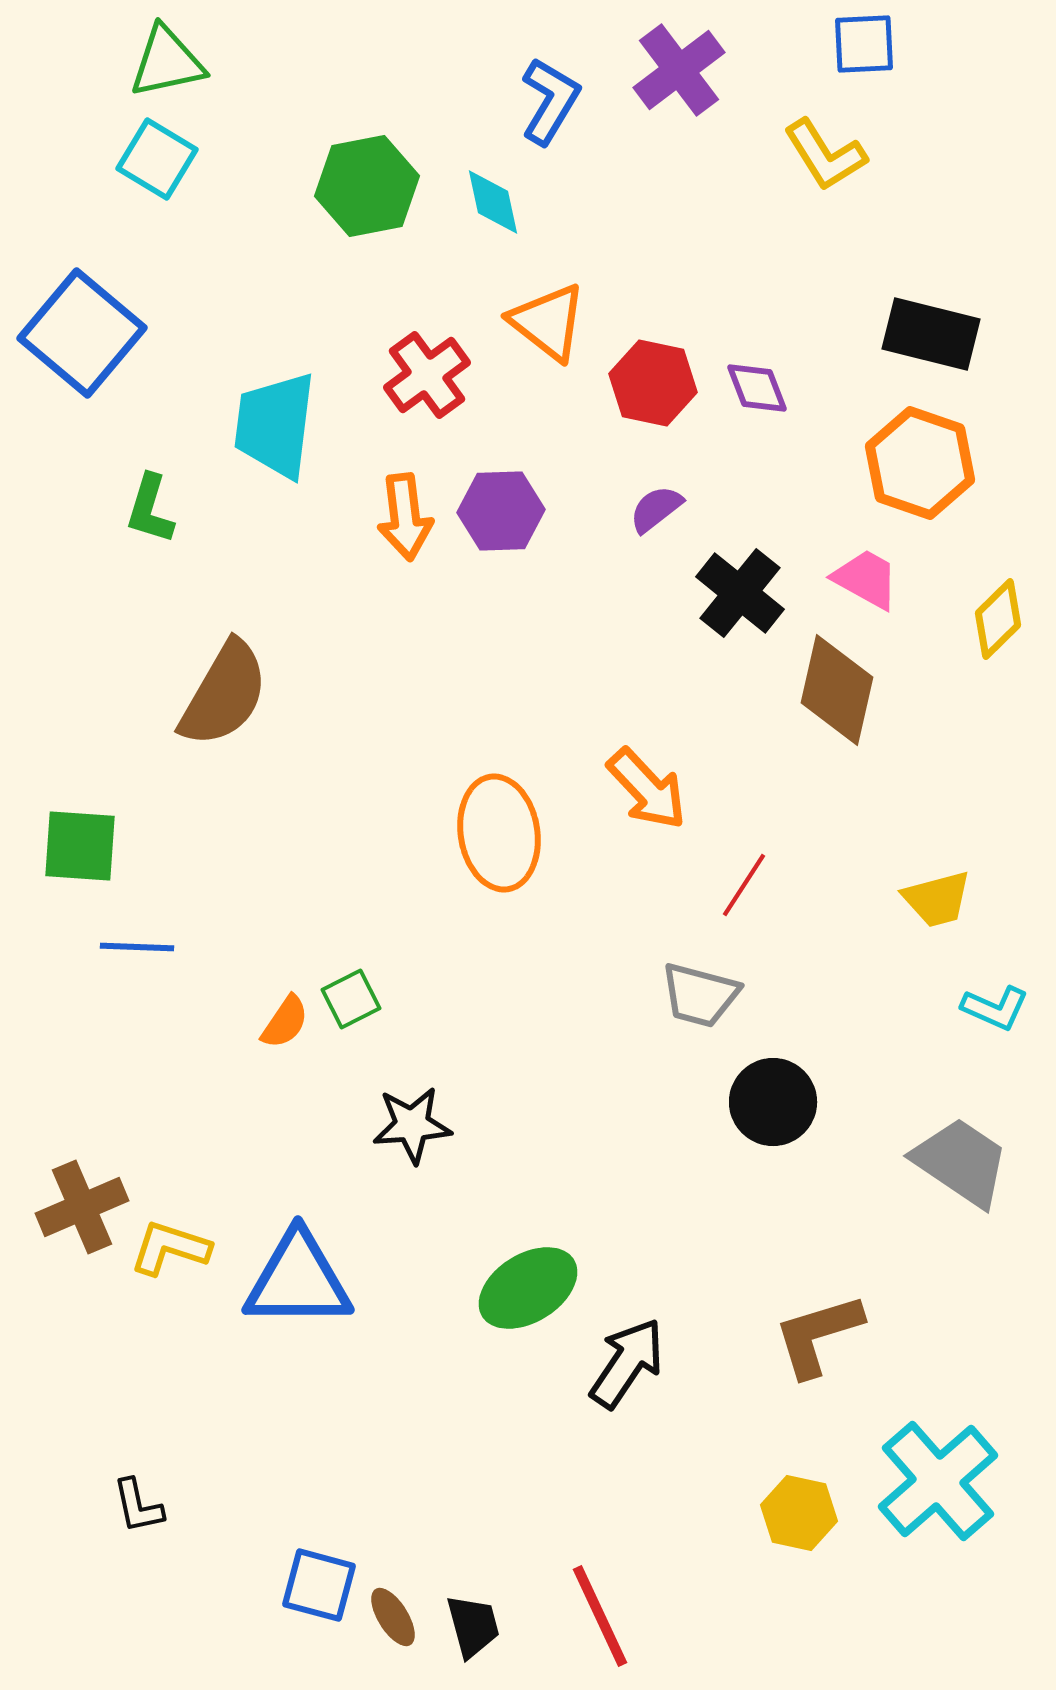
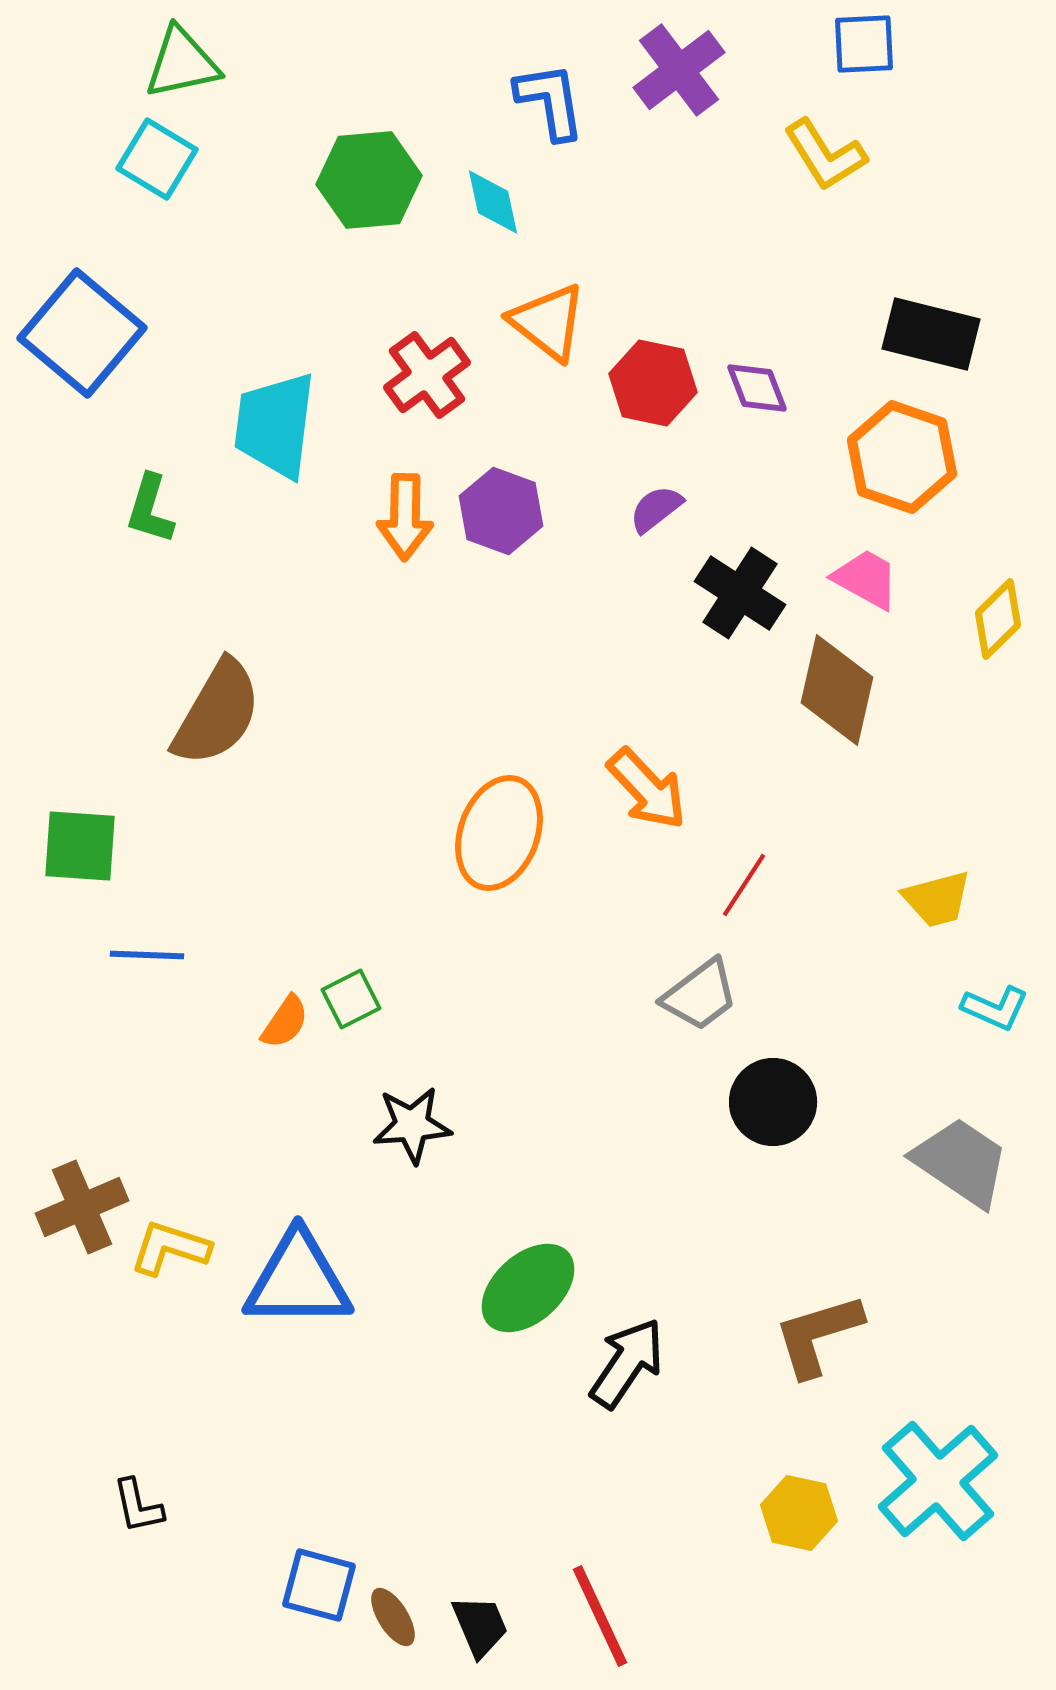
green triangle at (167, 62): moved 15 px right, 1 px down
blue L-shape at (550, 101): rotated 40 degrees counterclockwise
green hexagon at (367, 186): moved 2 px right, 6 px up; rotated 6 degrees clockwise
orange hexagon at (920, 463): moved 18 px left, 6 px up
purple hexagon at (501, 511): rotated 22 degrees clockwise
orange arrow at (405, 517): rotated 8 degrees clockwise
black cross at (740, 593): rotated 6 degrees counterclockwise
brown semicircle at (224, 694): moved 7 px left, 19 px down
orange ellipse at (499, 833): rotated 29 degrees clockwise
blue line at (137, 947): moved 10 px right, 8 px down
gray trapezoid at (700, 995): rotated 52 degrees counterclockwise
green ellipse at (528, 1288): rotated 10 degrees counterclockwise
black trapezoid at (473, 1626): moved 7 px right; rotated 8 degrees counterclockwise
